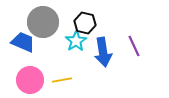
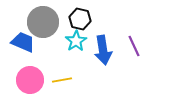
black hexagon: moved 5 px left, 4 px up
blue arrow: moved 2 px up
